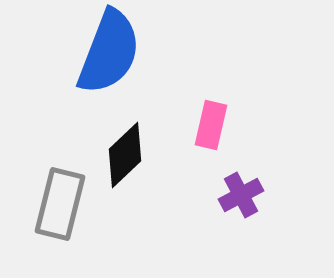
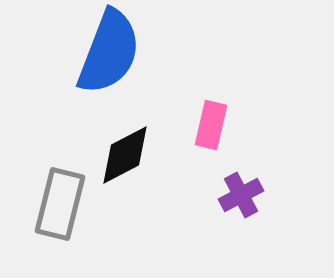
black diamond: rotated 16 degrees clockwise
